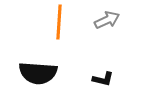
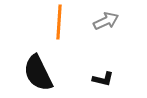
gray arrow: moved 1 px left, 1 px down
black semicircle: rotated 60 degrees clockwise
